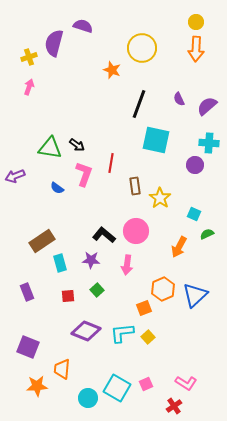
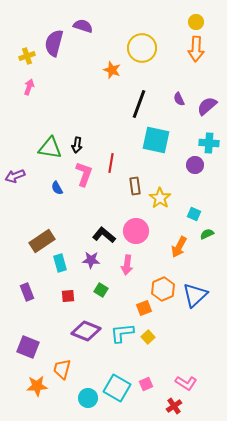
yellow cross at (29, 57): moved 2 px left, 1 px up
black arrow at (77, 145): rotated 63 degrees clockwise
blue semicircle at (57, 188): rotated 24 degrees clockwise
green square at (97, 290): moved 4 px right; rotated 16 degrees counterclockwise
orange trapezoid at (62, 369): rotated 10 degrees clockwise
